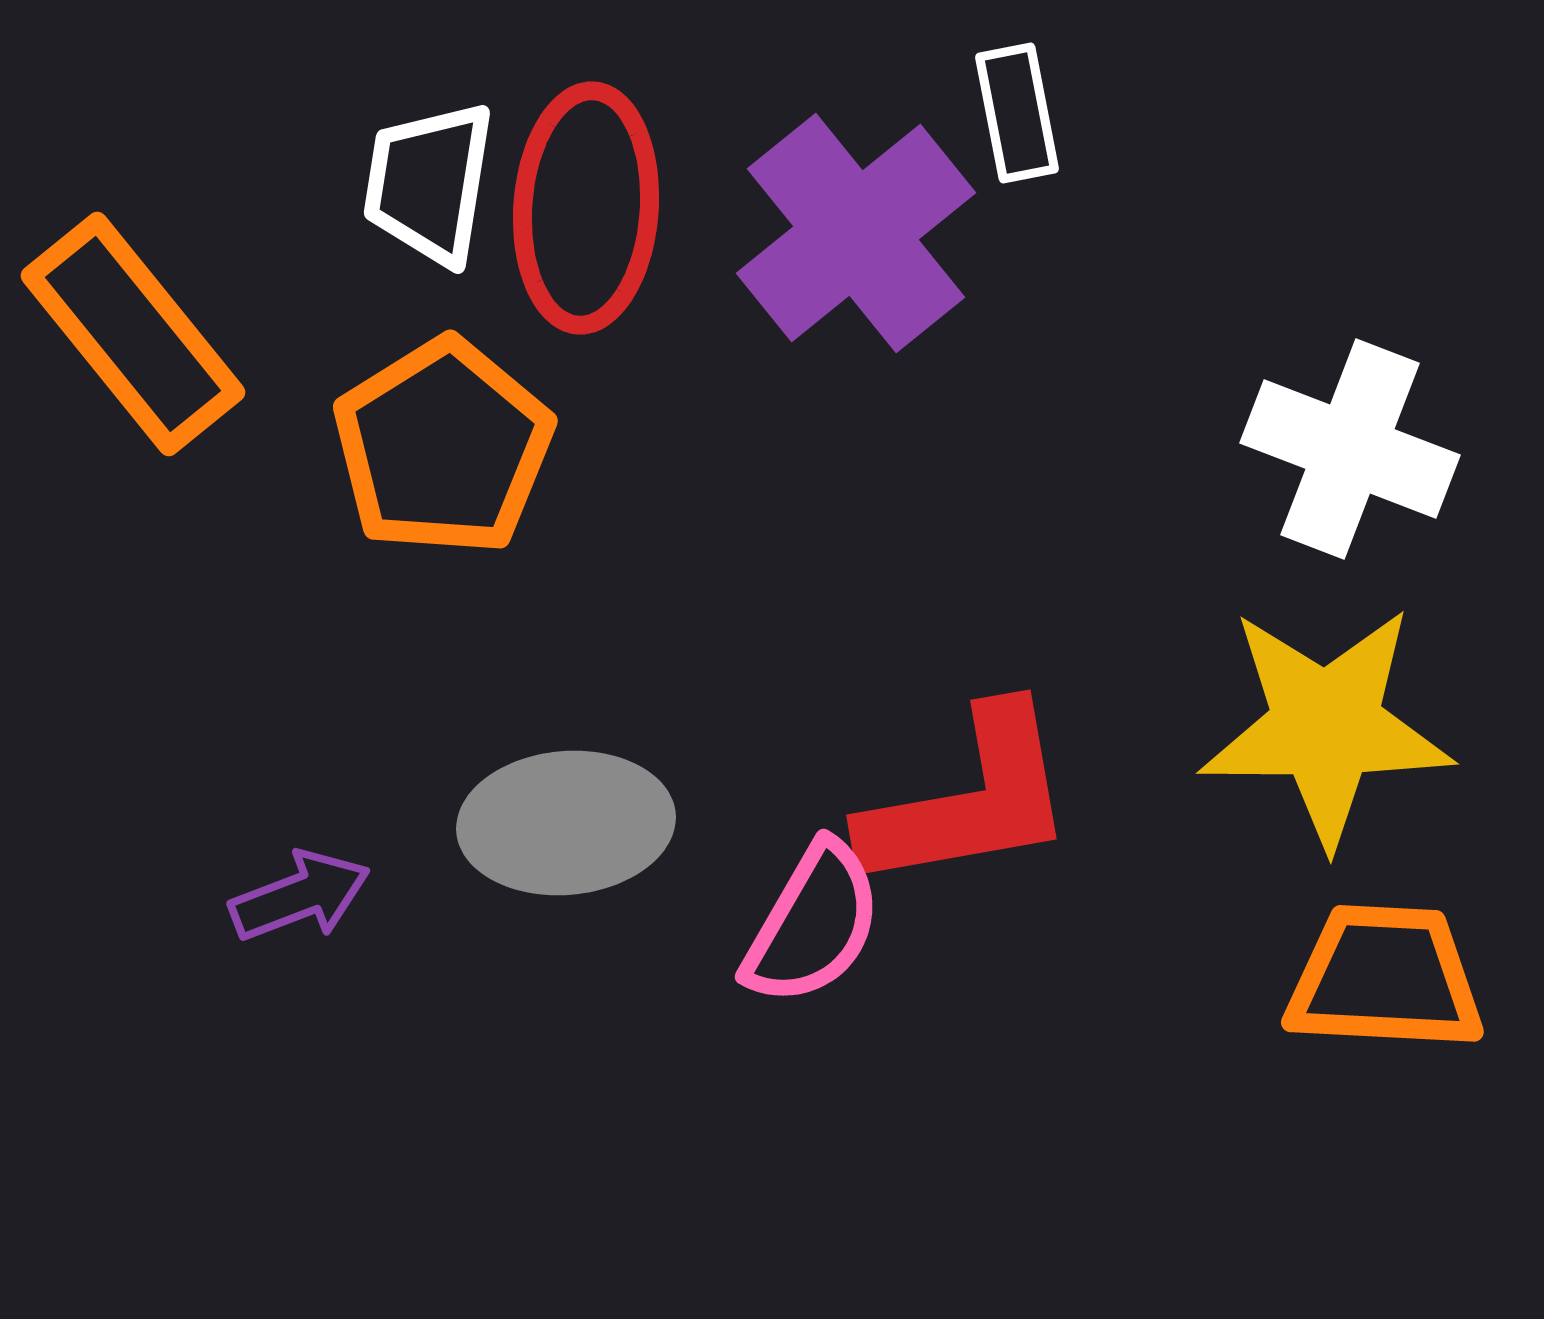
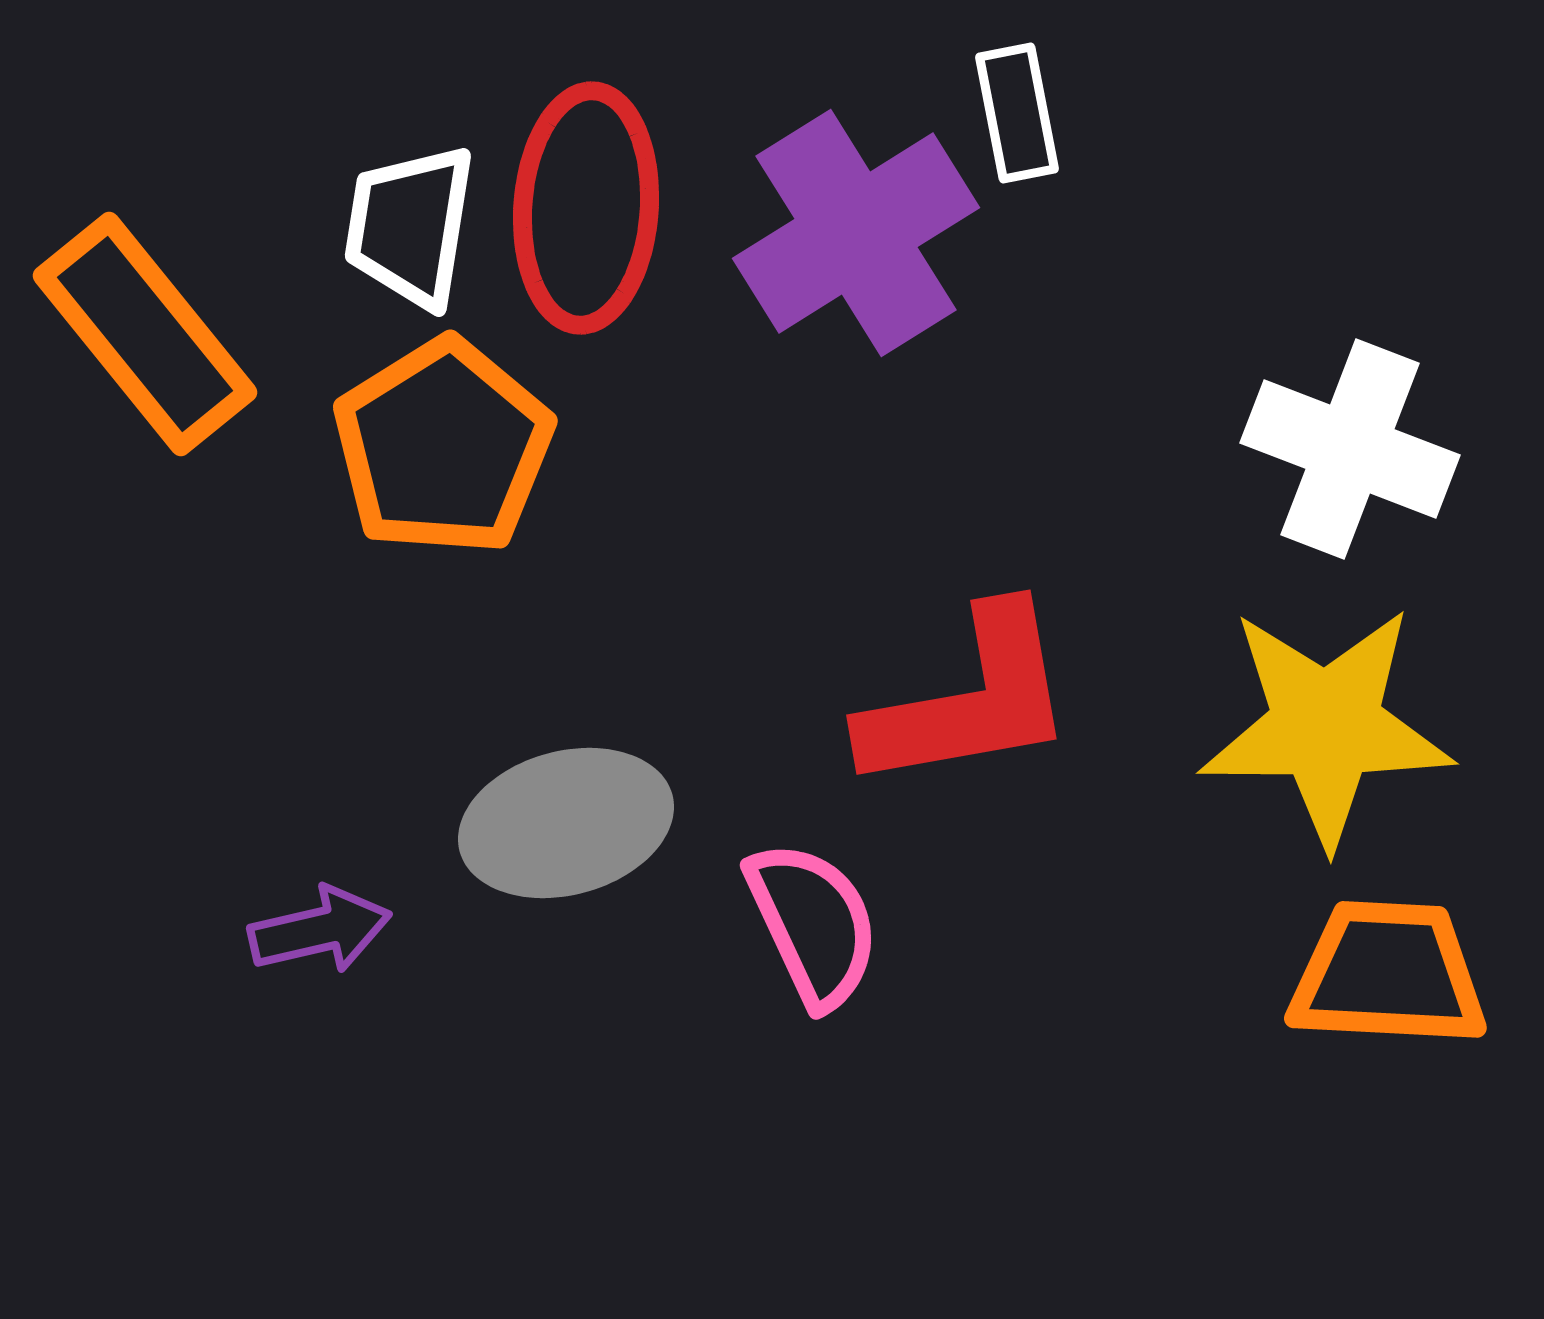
white trapezoid: moved 19 px left, 43 px down
purple cross: rotated 7 degrees clockwise
orange rectangle: moved 12 px right
red L-shape: moved 100 px up
gray ellipse: rotated 10 degrees counterclockwise
purple arrow: moved 20 px right, 34 px down; rotated 8 degrees clockwise
pink semicircle: rotated 55 degrees counterclockwise
orange trapezoid: moved 3 px right, 4 px up
